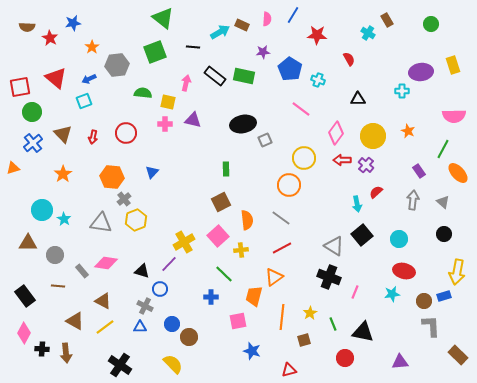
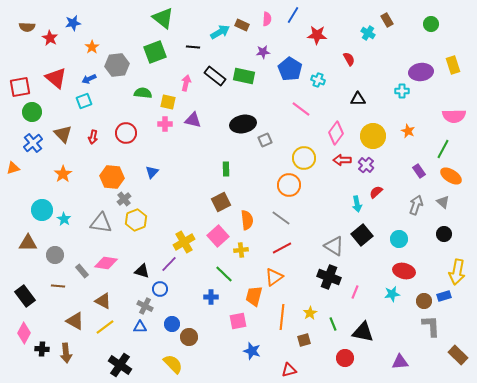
orange ellipse at (458, 173): moved 7 px left, 3 px down; rotated 15 degrees counterclockwise
gray arrow at (413, 200): moved 3 px right, 5 px down; rotated 12 degrees clockwise
